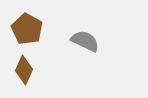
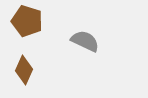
brown pentagon: moved 8 px up; rotated 12 degrees counterclockwise
